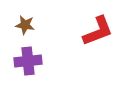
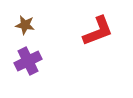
purple cross: rotated 20 degrees counterclockwise
